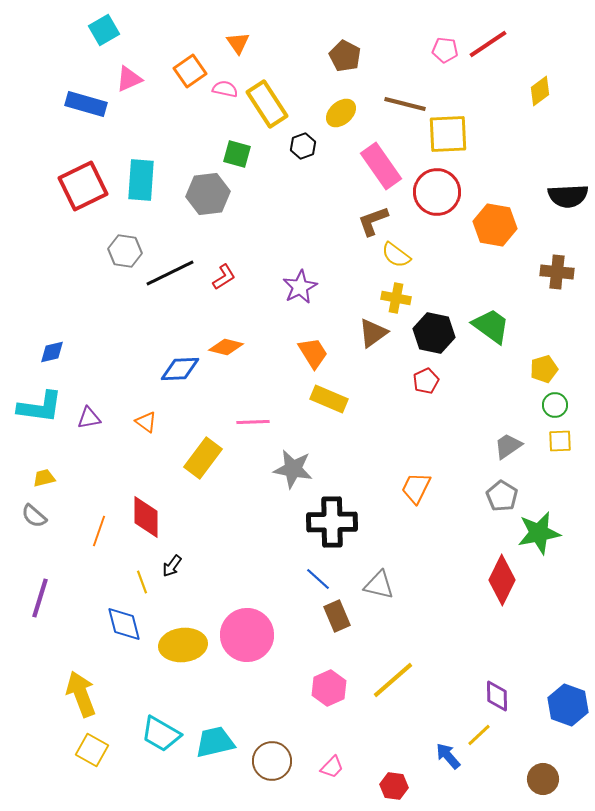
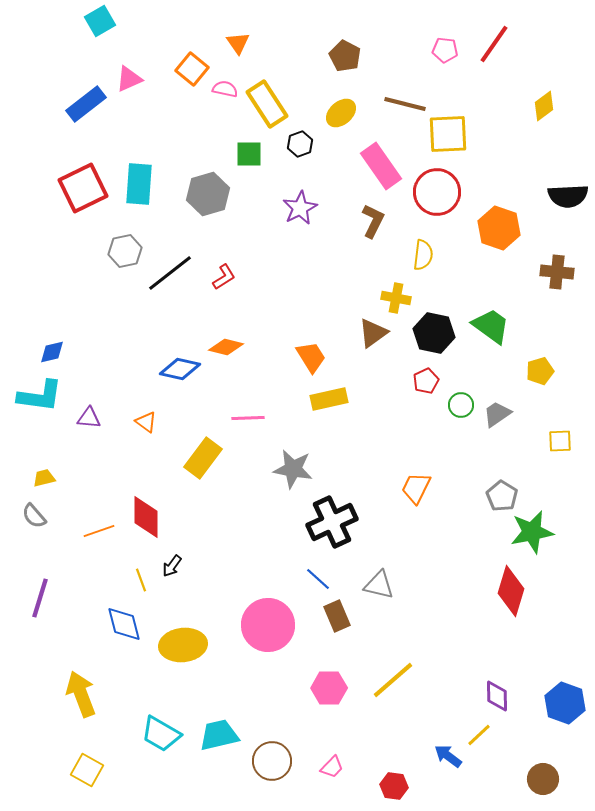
cyan square at (104, 30): moved 4 px left, 9 px up
red line at (488, 44): moved 6 px right; rotated 21 degrees counterclockwise
orange square at (190, 71): moved 2 px right, 2 px up; rotated 16 degrees counterclockwise
yellow diamond at (540, 91): moved 4 px right, 15 px down
blue rectangle at (86, 104): rotated 54 degrees counterclockwise
black hexagon at (303, 146): moved 3 px left, 2 px up
green square at (237, 154): moved 12 px right; rotated 16 degrees counterclockwise
cyan rectangle at (141, 180): moved 2 px left, 4 px down
red square at (83, 186): moved 2 px down
gray hexagon at (208, 194): rotated 9 degrees counterclockwise
brown L-shape at (373, 221): rotated 136 degrees clockwise
orange hexagon at (495, 225): moved 4 px right, 3 px down; rotated 9 degrees clockwise
gray hexagon at (125, 251): rotated 20 degrees counterclockwise
yellow semicircle at (396, 255): moved 27 px right; rotated 120 degrees counterclockwise
black line at (170, 273): rotated 12 degrees counterclockwise
purple star at (300, 287): moved 79 px up
orange trapezoid at (313, 353): moved 2 px left, 4 px down
blue diamond at (180, 369): rotated 15 degrees clockwise
yellow pentagon at (544, 369): moved 4 px left, 2 px down
yellow rectangle at (329, 399): rotated 36 degrees counterclockwise
green circle at (555, 405): moved 94 px left
cyan L-shape at (40, 407): moved 11 px up
purple triangle at (89, 418): rotated 15 degrees clockwise
pink line at (253, 422): moved 5 px left, 4 px up
gray trapezoid at (508, 446): moved 11 px left, 32 px up
gray semicircle at (34, 516): rotated 8 degrees clockwise
black cross at (332, 522): rotated 24 degrees counterclockwise
orange line at (99, 531): rotated 52 degrees clockwise
green star at (539, 533): moved 7 px left, 1 px up
red diamond at (502, 580): moved 9 px right, 11 px down; rotated 9 degrees counterclockwise
yellow line at (142, 582): moved 1 px left, 2 px up
pink circle at (247, 635): moved 21 px right, 10 px up
pink hexagon at (329, 688): rotated 24 degrees clockwise
blue hexagon at (568, 705): moved 3 px left, 2 px up
cyan trapezoid at (215, 742): moved 4 px right, 7 px up
yellow square at (92, 750): moved 5 px left, 20 px down
blue arrow at (448, 756): rotated 12 degrees counterclockwise
